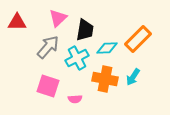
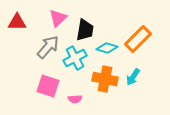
cyan diamond: rotated 20 degrees clockwise
cyan cross: moved 2 px left
